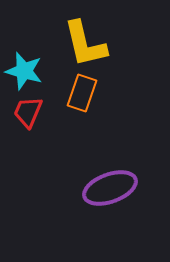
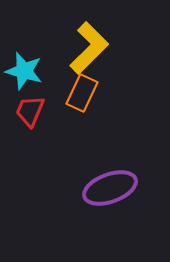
yellow L-shape: moved 4 px right, 4 px down; rotated 122 degrees counterclockwise
orange rectangle: rotated 6 degrees clockwise
red trapezoid: moved 2 px right, 1 px up
